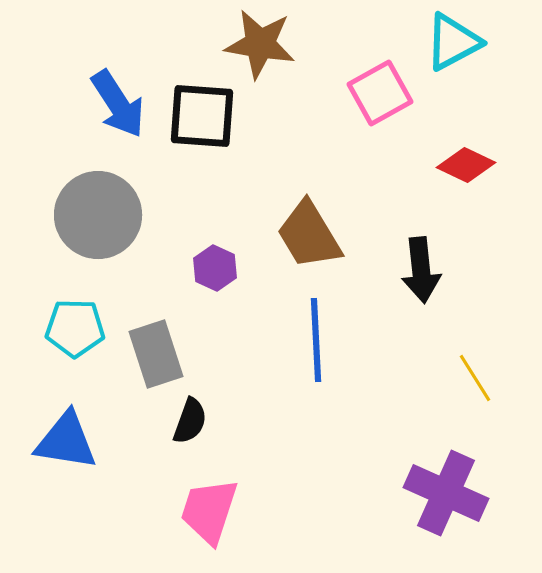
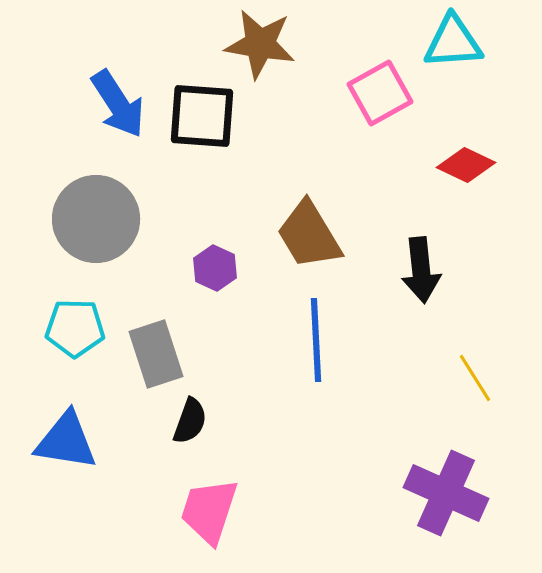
cyan triangle: rotated 24 degrees clockwise
gray circle: moved 2 px left, 4 px down
